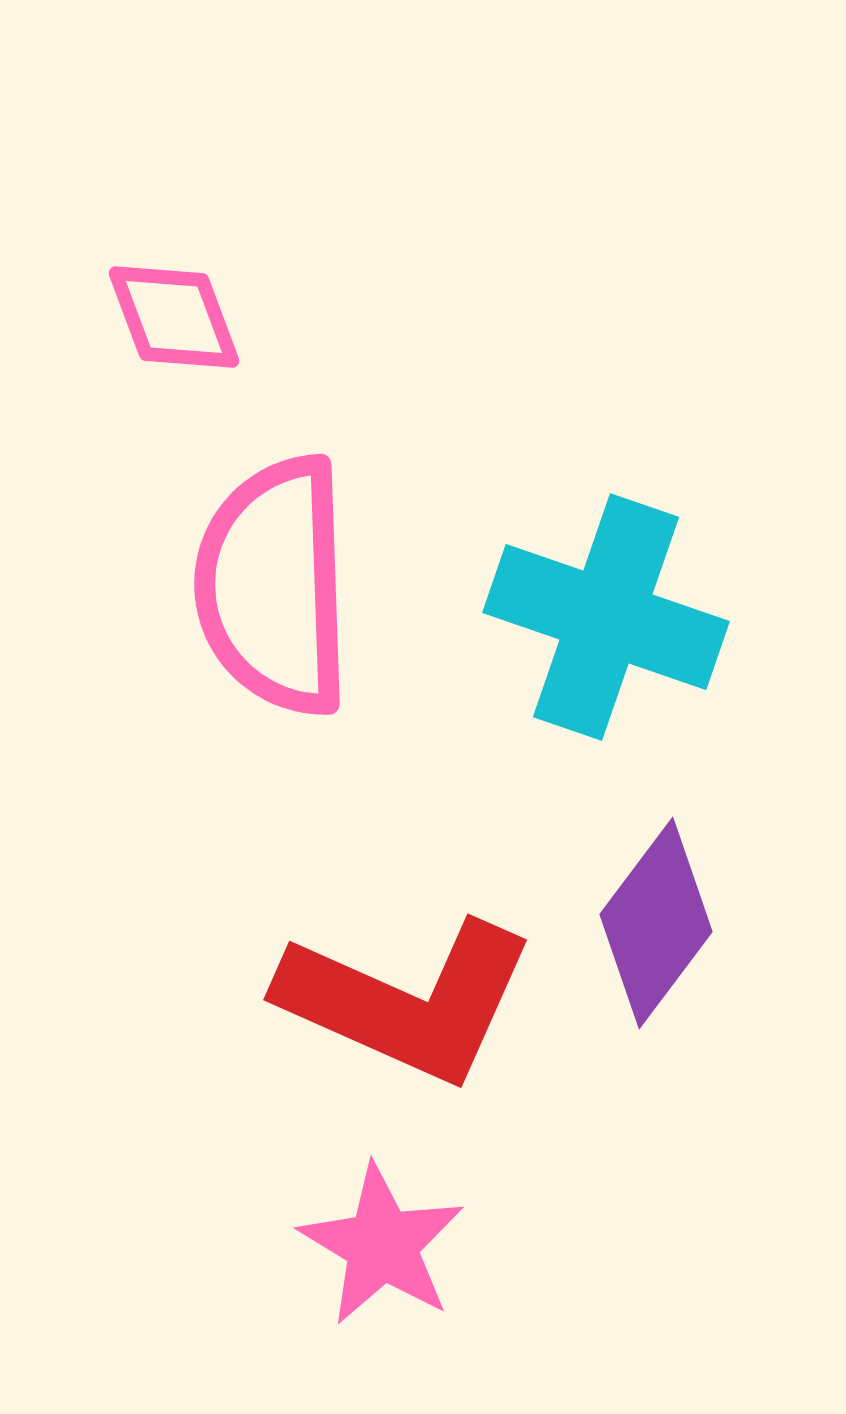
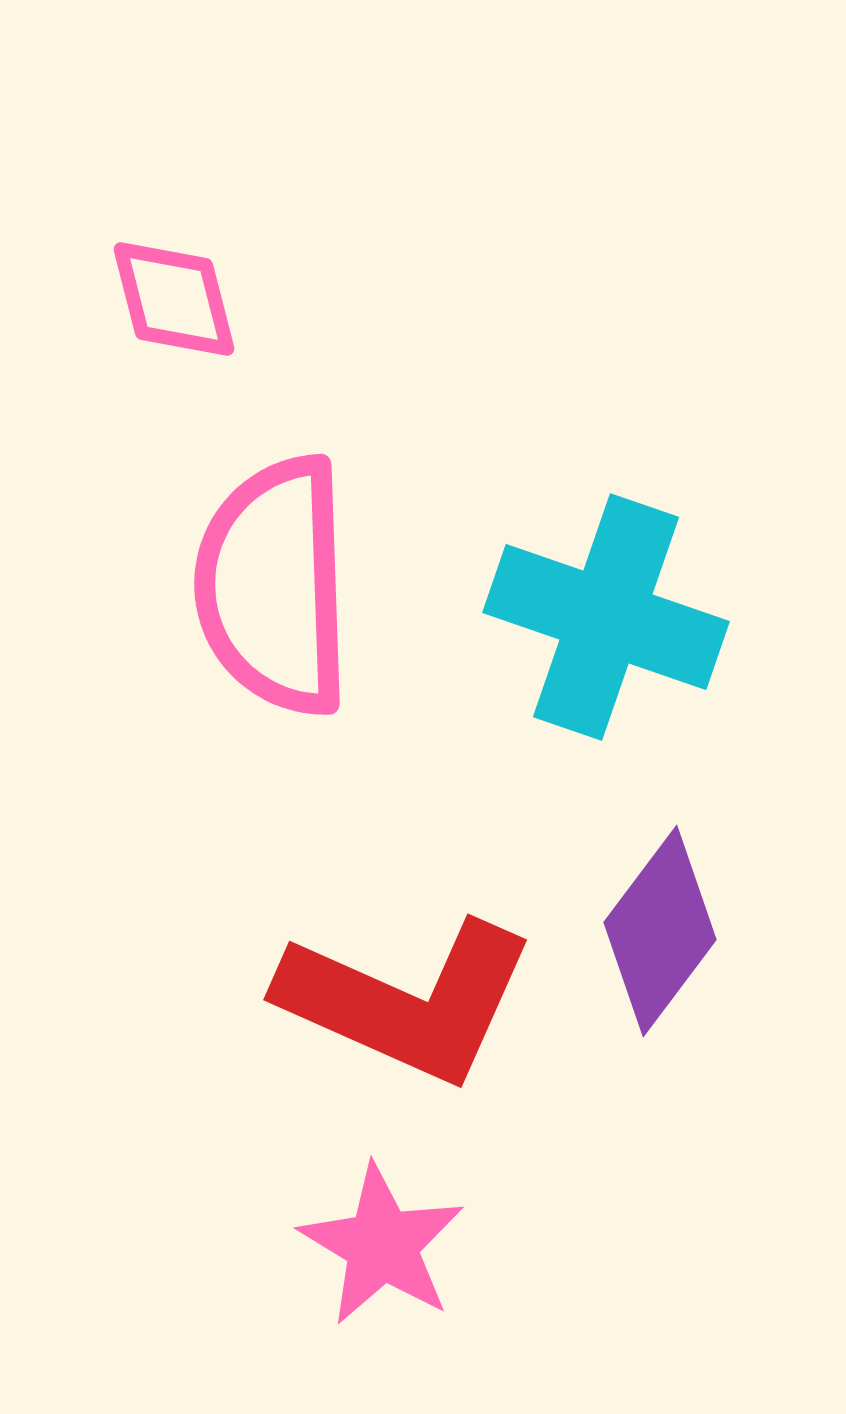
pink diamond: moved 18 px up; rotated 6 degrees clockwise
purple diamond: moved 4 px right, 8 px down
